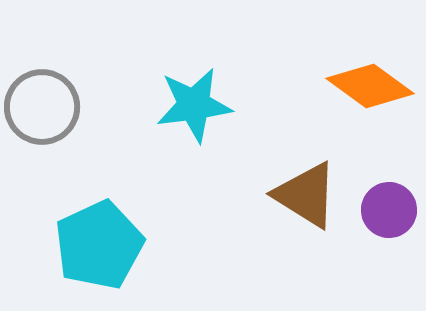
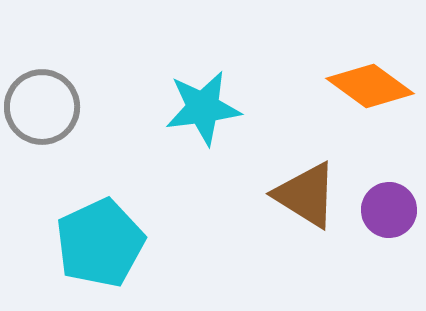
cyan star: moved 9 px right, 3 px down
cyan pentagon: moved 1 px right, 2 px up
